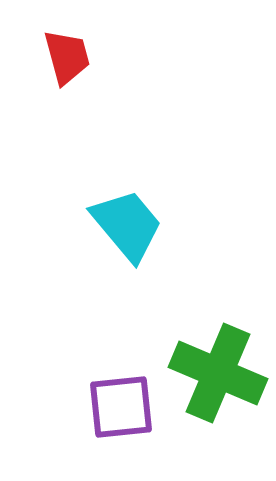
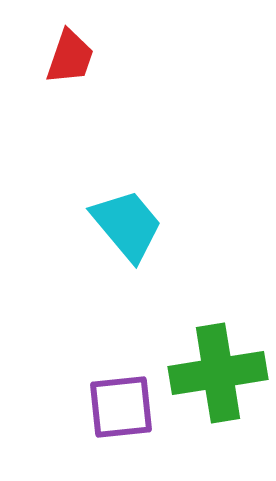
red trapezoid: moved 3 px right; rotated 34 degrees clockwise
green cross: rotated 32 degrees counterclockwise
